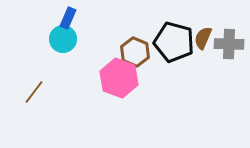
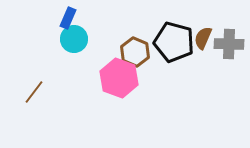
cyan circle: moved 11 px right
